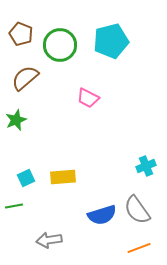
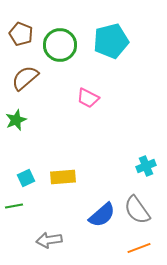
blue semicircle: rotated 24 degrees counterclockwise
